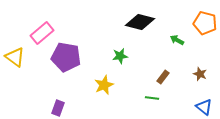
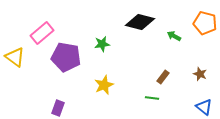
green arrow: moved 3 px left, 4 px up
green star: moved 18 px left, 12 px up
